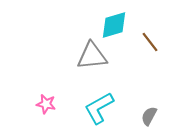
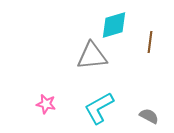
brown line: rotated 45 degrees clockwise
gray semicircle: rotated 90 degrees clockwise
